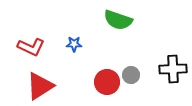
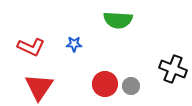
green semicircle: rotated 16 degrees counterclockwise
black cross: rotated 24 degrees clockwise
gray circle: moved 11 px down
red circle: moved 2 px left, 2 px down
red triangle: moved 1 px left, 1 px down; rotated 24 degrees counterclockwise
